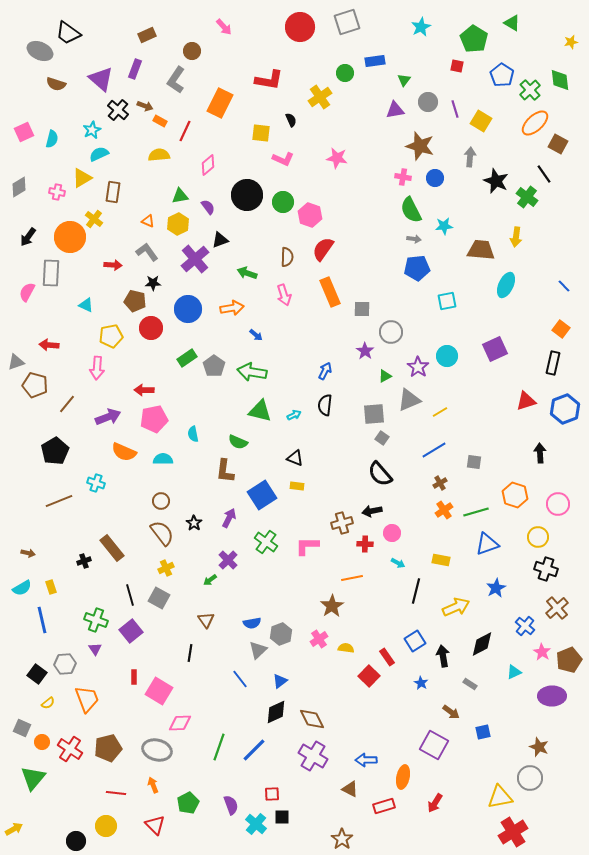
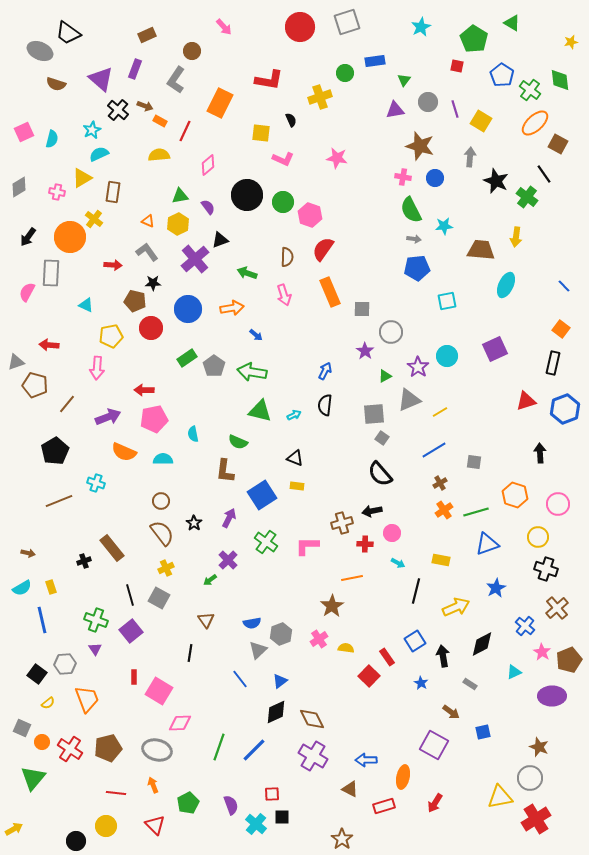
green cross at (530, 90): rotated 10 degrees counterclockwise
yellow cross at (320, 97): rotated 15 degrees clockwise
red cross at (513, 832): moved 23 px right, 13 px up
